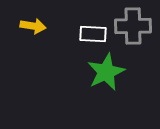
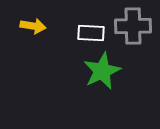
white rectangle: moved 2 px left, 1 px up
green star: moved 4 px left, 1 px up
